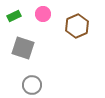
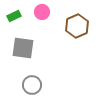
pink circle: moved 1 px left, 2 px up
gray square: rotated 10 degrees counterclockwise
